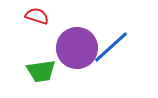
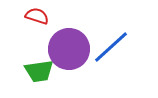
purple circle: moved 8 px left, 1 px down
green trapezoid: moved 2 px left
